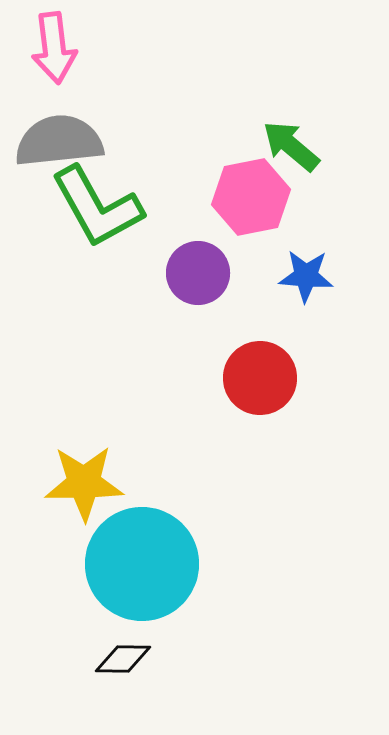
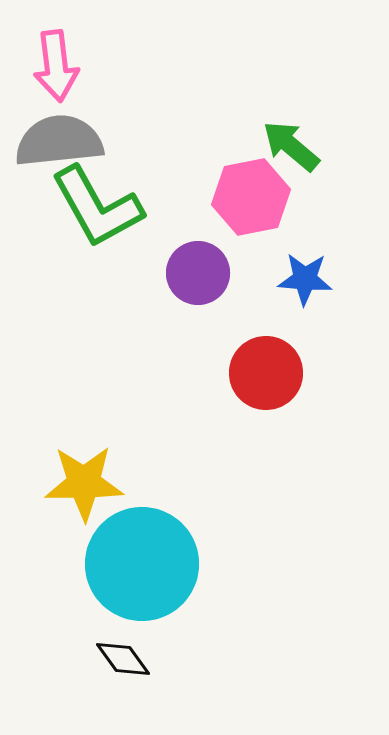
pink arrow: moved 2 px right, 18 px down
blue star: moved 1 px left, 3 px down
red circle: moved 6 px right, 5 px up
black diamond: rotated 54 degrees clockwise
